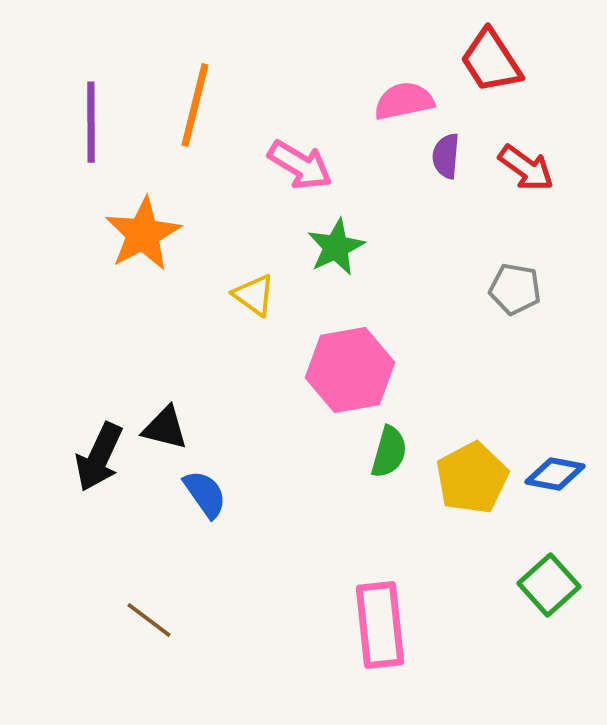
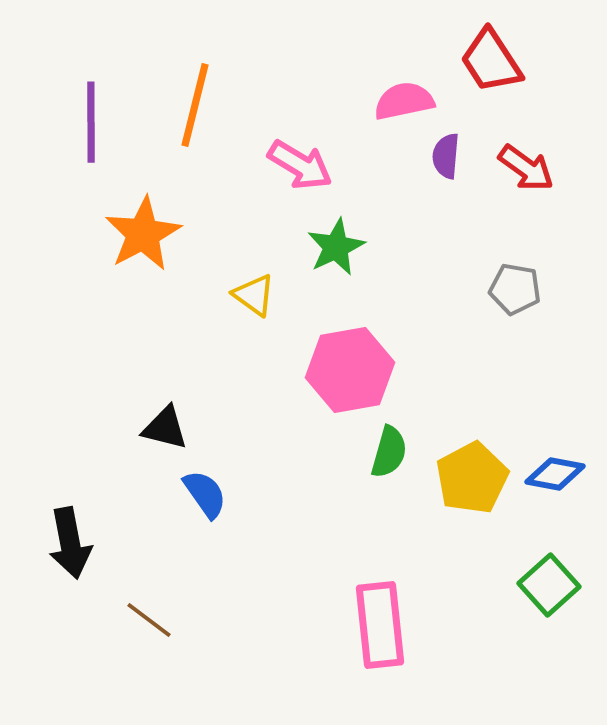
black arrow: moved 29 px left, 86 px down; rotated 36 degrees counterclockwise
